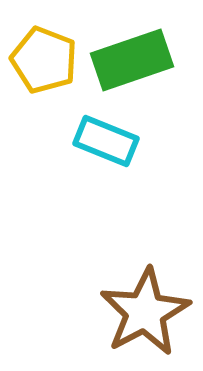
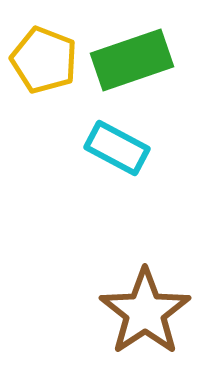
cyan rectangle: moved 11 px right, 7 px down; rotated 6 degrees clockwise
brown star: rotated 6 degrees counterclockwise
